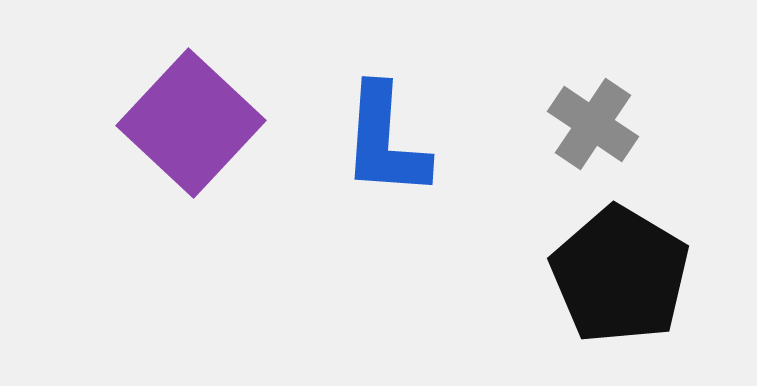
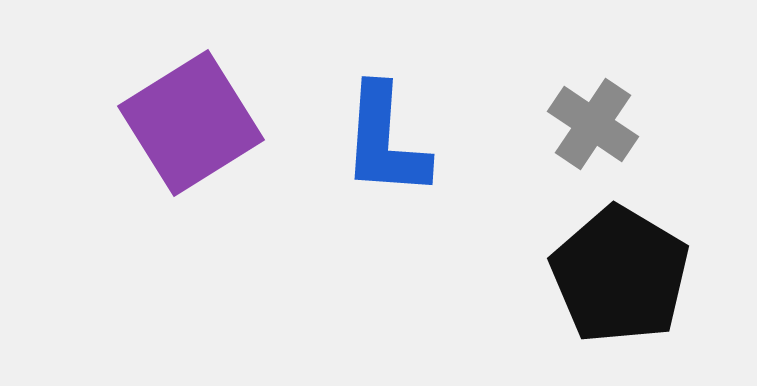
purple square: rotated 15 degrees clockwise
